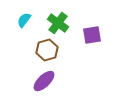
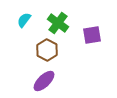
brown hexagon: rotated 15 degrees counterclockwise
